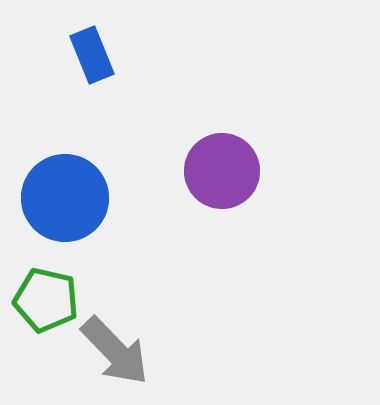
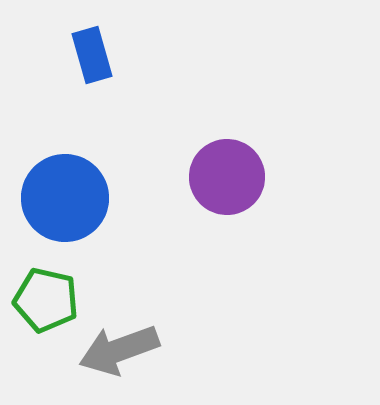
blue rectangle: rotated 6 degrees clockwise
purple circle: moved 5 px right, 6 px down
gray arrow: moved 4 px right, 1 px up; rotated 114 degrees clockwise
